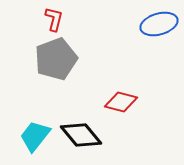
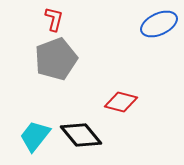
blue ellipse: rotated 9 degrees counterclockwise
